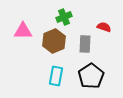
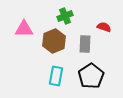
green cross: moved 1 px right, 1 px up
pink triangle: moved 1 px right, 2 px up
